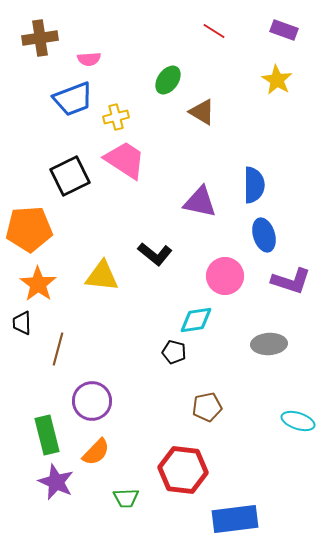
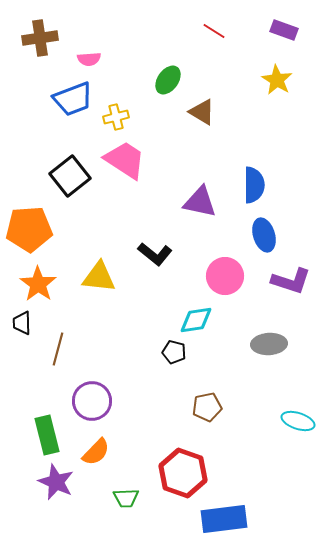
black square: rotated 12 degrees counterclockwise
yellow triangle: moved 3 px left, 1 px down
red hexagon: moved 3 px down; rotated 12 degrees clockwise
blue rectangle: moved 11 px left
